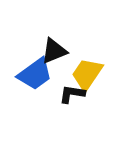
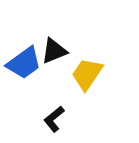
blue trapezoid: moved 11 px left, 11 px up
black L-shape: moved 18 px left, 25 px down; rotated 48 degrees counterclockwise
